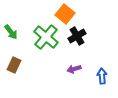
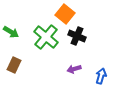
green arrow: rotated 21 degrees counterclockwise
black cross: rotated 36 degrees counterclockwise
blue arrow: moved 1 px left; rotated 21 degrees clockwise
